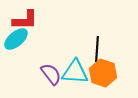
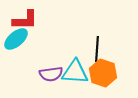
purple semicircle: rotated 120 degrees clockwise
